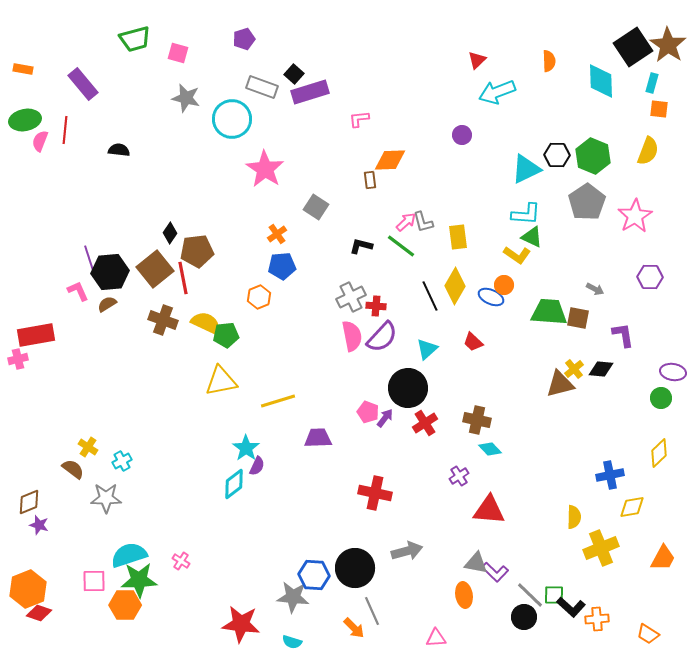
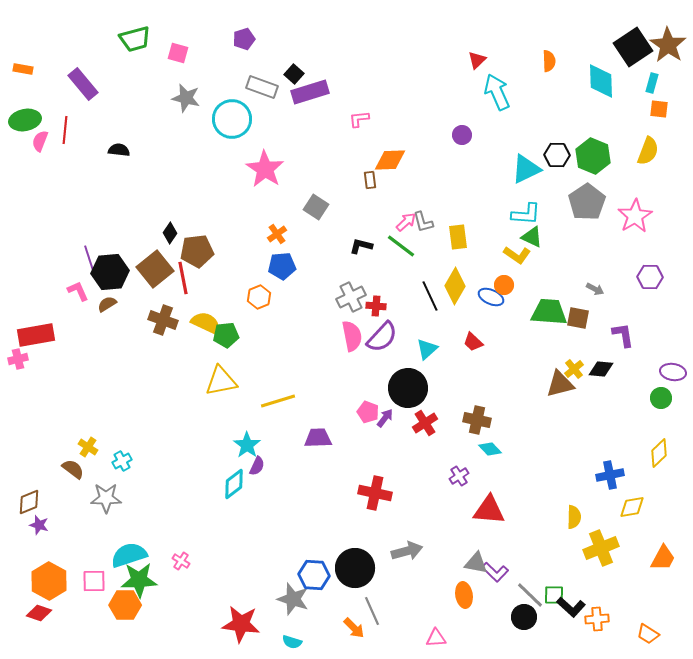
cyan arrow at (497, 92): rotated 87 degrees clockwise
cyan star at (246, 448): moved 1 px right, 3 px up
orange hexagon at (28, 589): moved 21 px right, 8 px up; rotated 9 degrees counterclockwise
gray star at (293, 597): moved 2 px down; rotated 12 degrees clockwise
